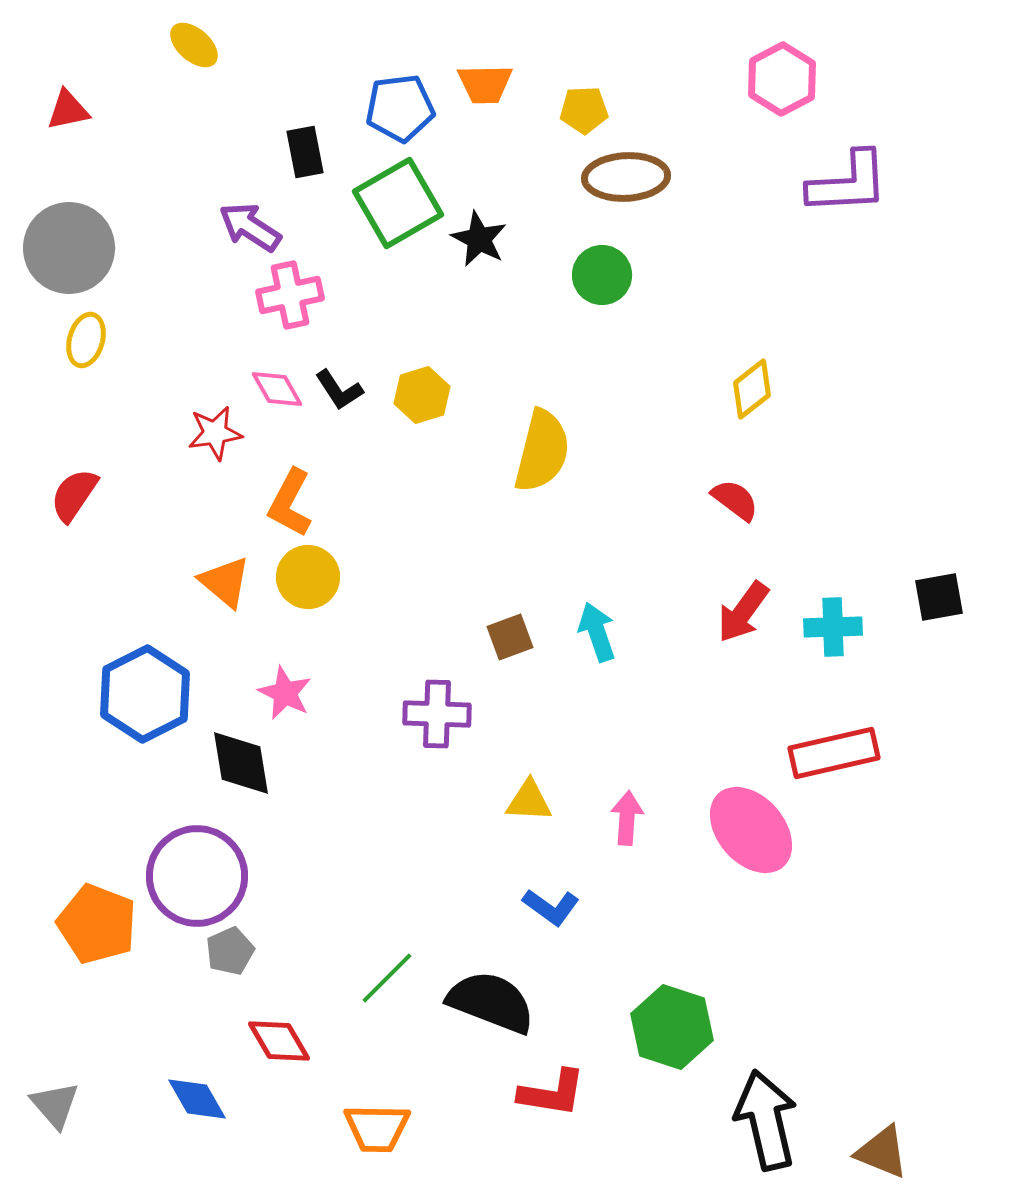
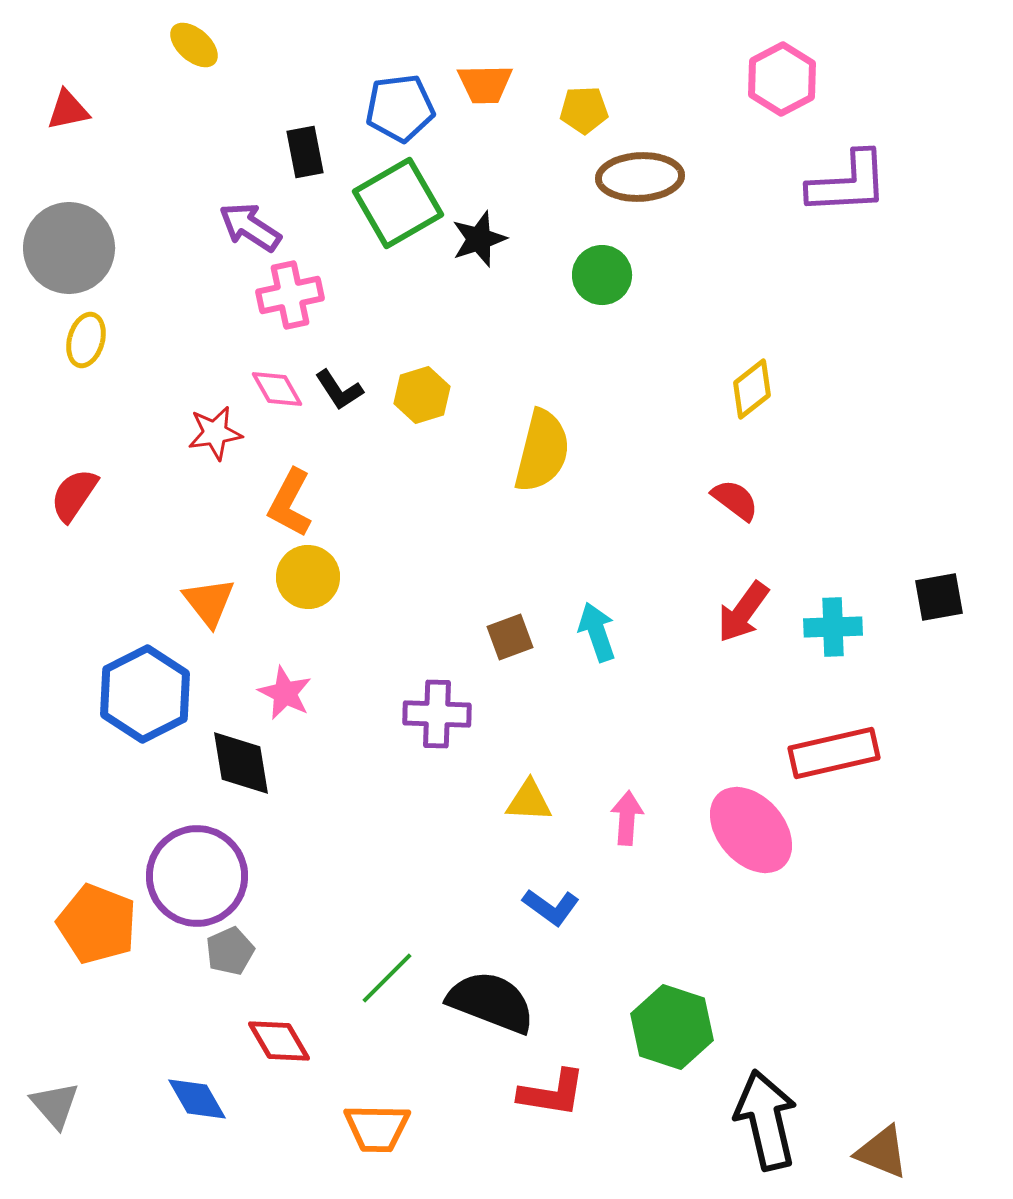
brown ellipse at (626, 177): moved 14 px right
black star at (479, 239): rotated 26 degrees clockwise
orange triangle at (225, 582): moved 16 px left, 20 px down; rotated 12 degrees clockwise
